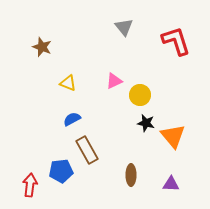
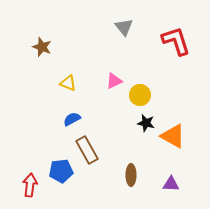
orange triangle: rotated 20 degrees counterclockwise
